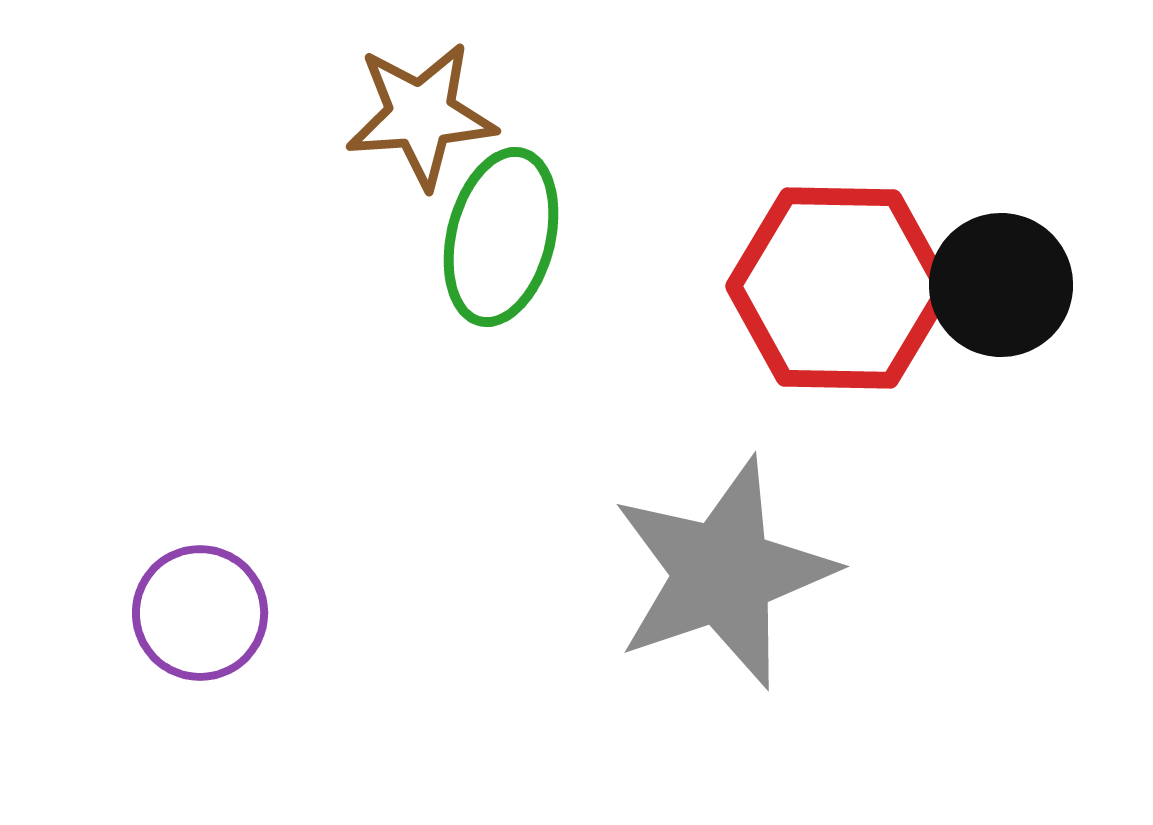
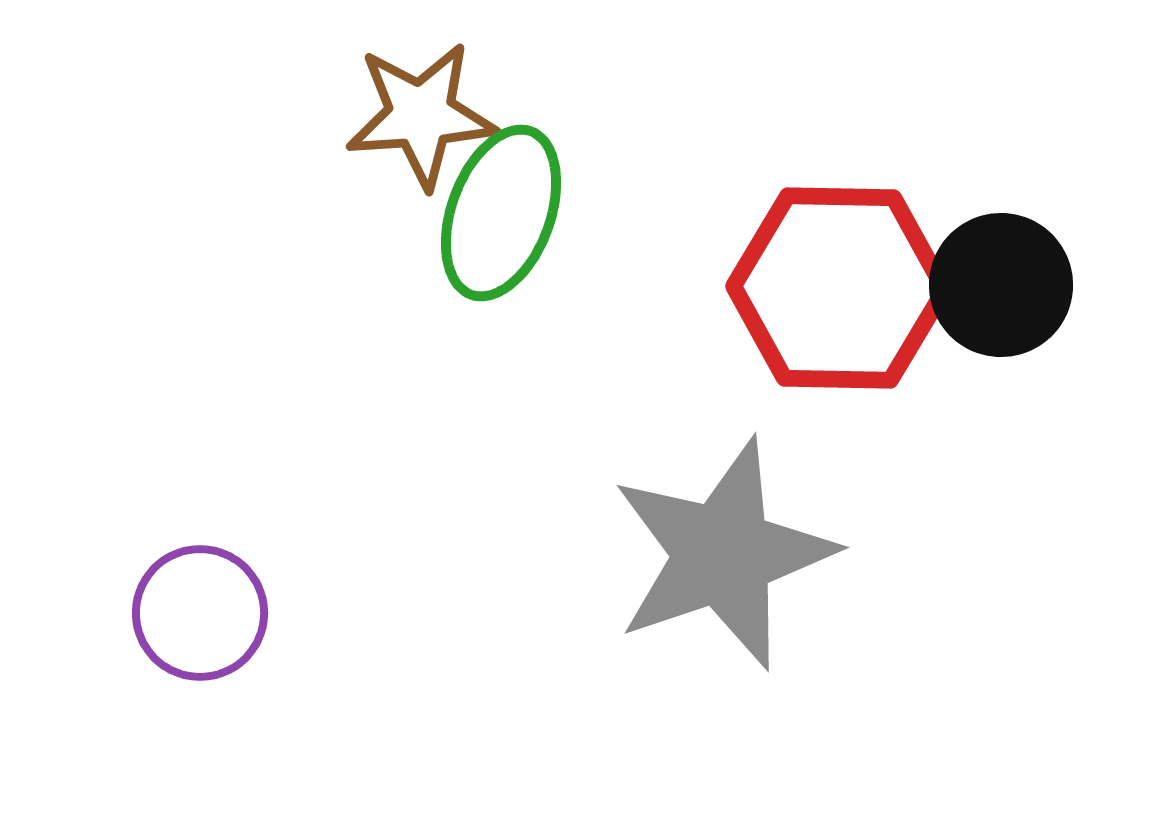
green ellipse: moved 24 px up; rotated 6 degrees clockwise
gray star: moved 19 px up
